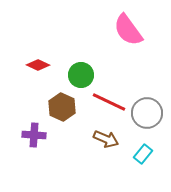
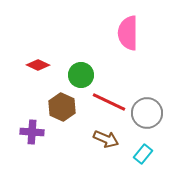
pink semicircle: moved 3 px down; rotated 36 degrees clockwise
purple cross: moved 2 px left, 3 px up
